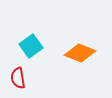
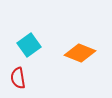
cyan square: moved 2 px left, 1 px up
